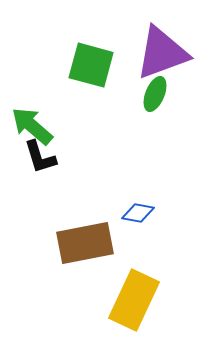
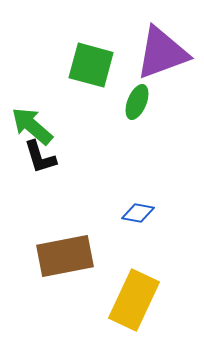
green ellipse: moved 18 px left, 8 px down
brown rectangle: moved 20 px left, 13 px down
